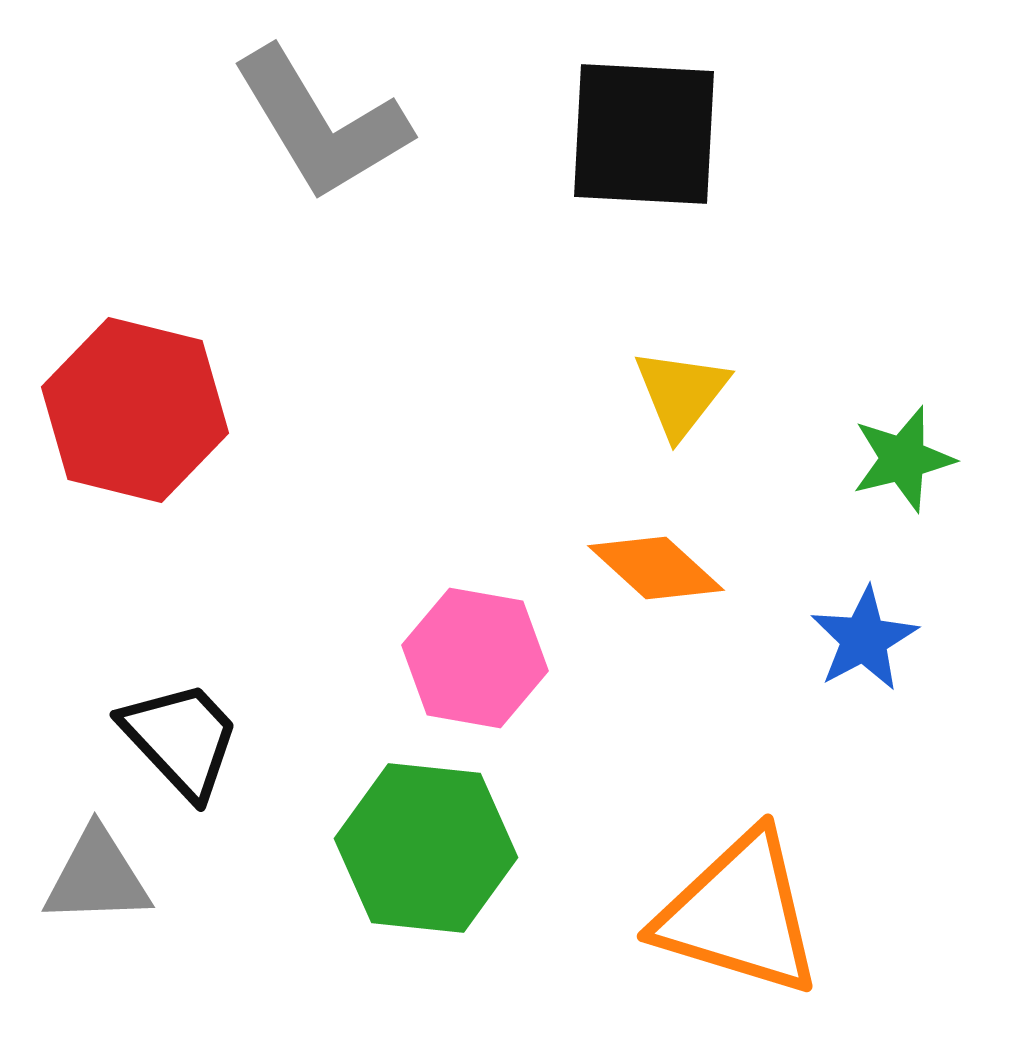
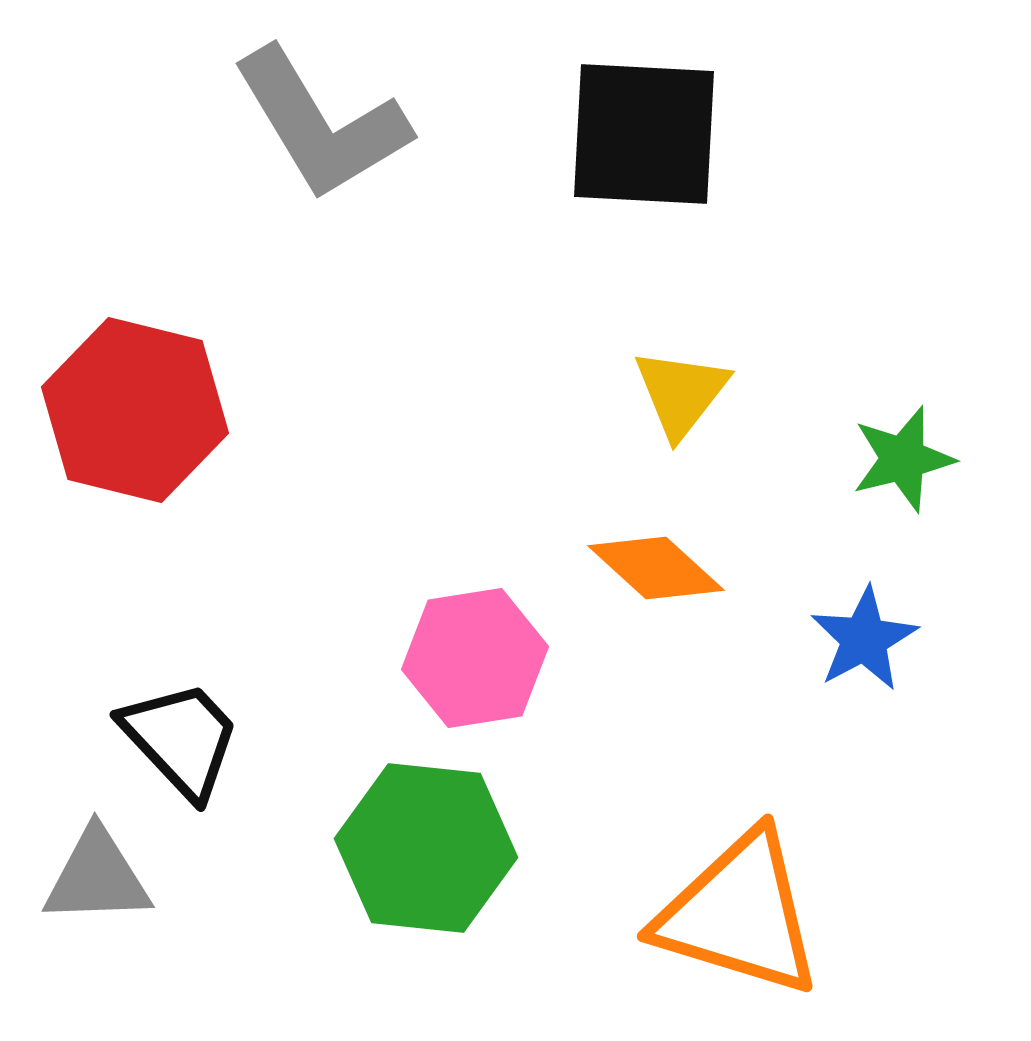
pink hexagon: rotated 19 degrees counterclockwise
